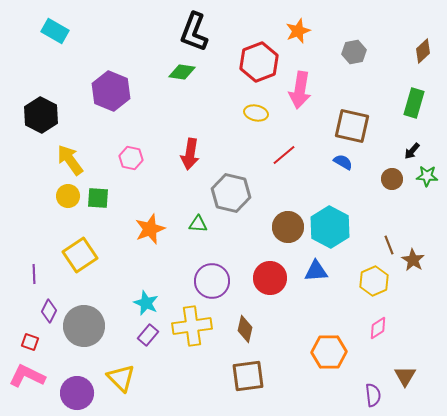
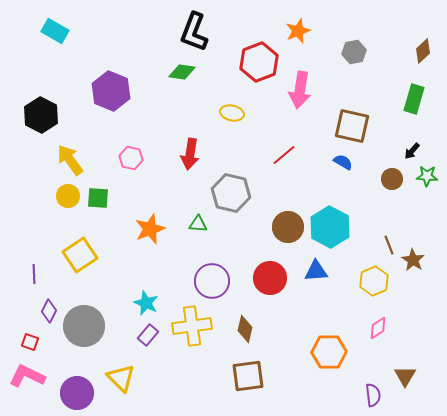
green rectangle at (414, 103): moved 4 px up
yellow ellipse at (256, 113): moved 24 px left
